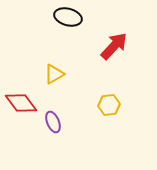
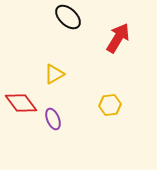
black ellipse: rotated 28 degrees clockwise
red arrow: moved 4 px right, 8 px up; rotated 12 degrees counterclockwise
yellow hexagon: moved 1 px right
purple ellipse: moved 3 px up
